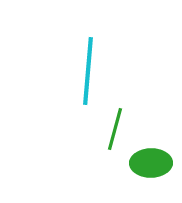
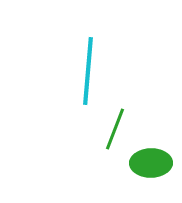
green line: rotated 6 degrees clockwise
